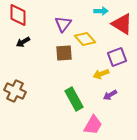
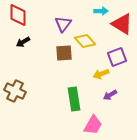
yellow diamond: moved 2 px down
green rectangle: rotated 20 degrees clockwise
